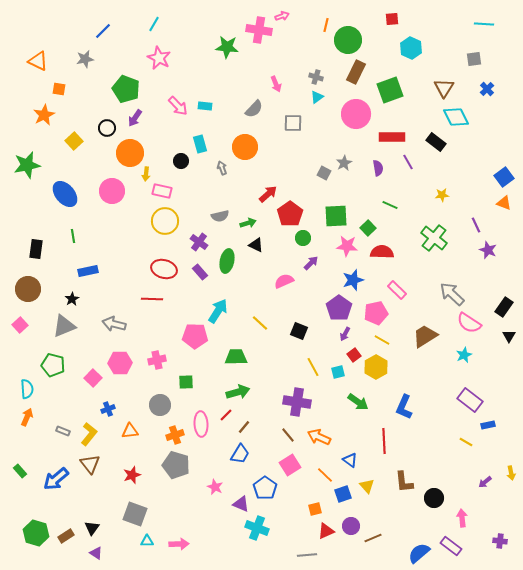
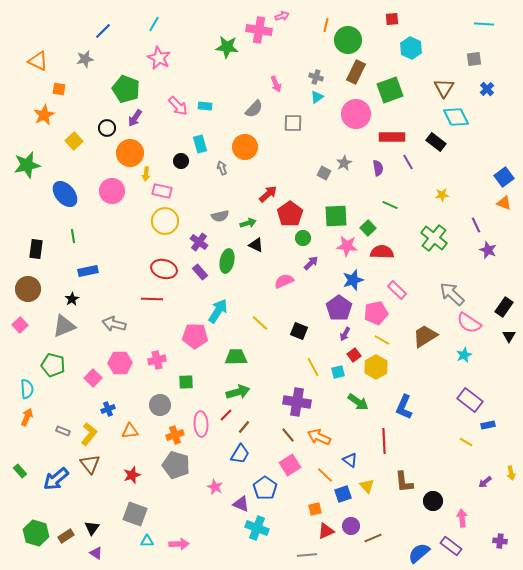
black circle at (434, 498): moved 1 px left, 3 px down
